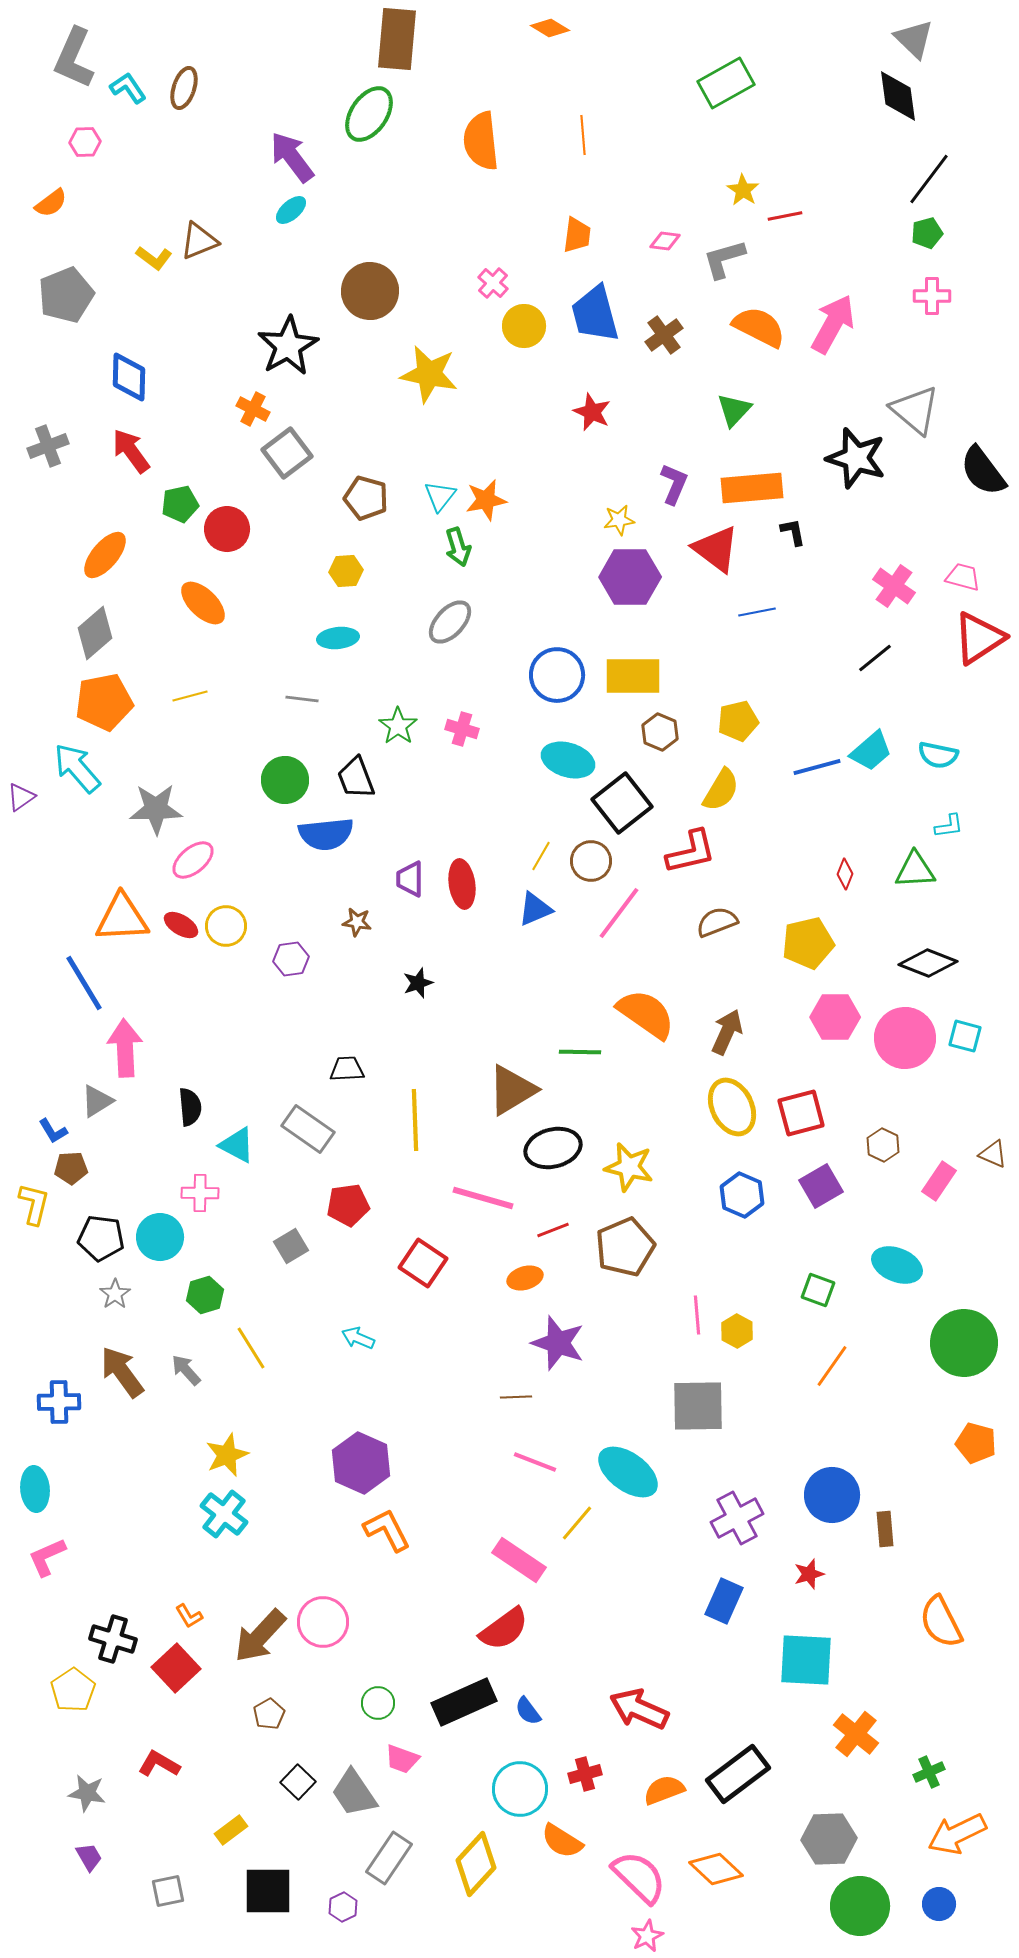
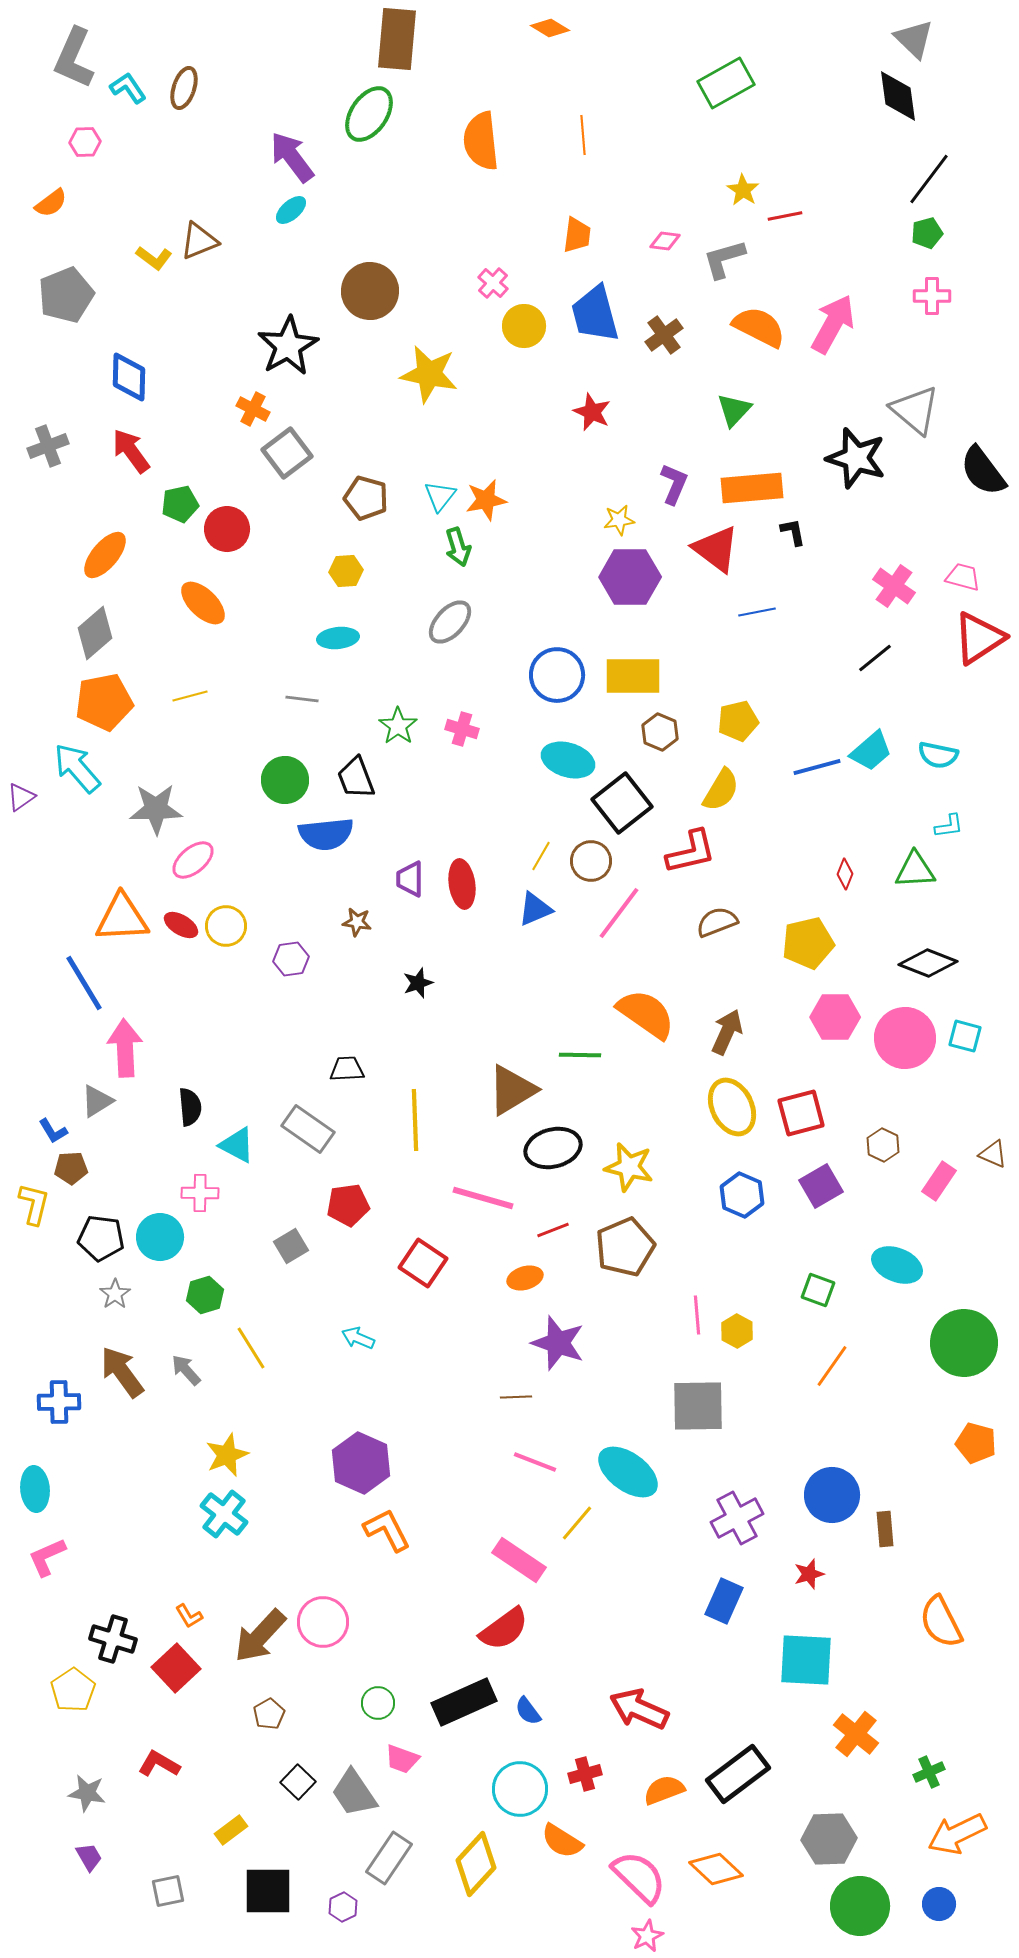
green line at (580, 1052): moved 3 px down
